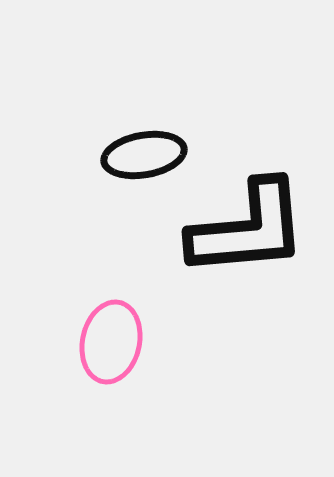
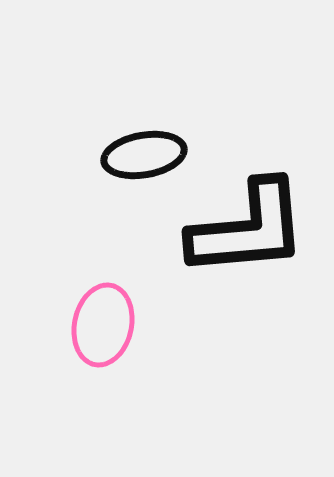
pink ellipse: moved 8 px left, 17 px up
